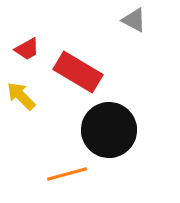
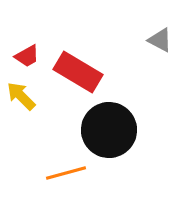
gray triangle: moved 26 px right, 20 px down
red trapezoid: moved 7 px down
orange line: moved 1 px left, 1 px up
